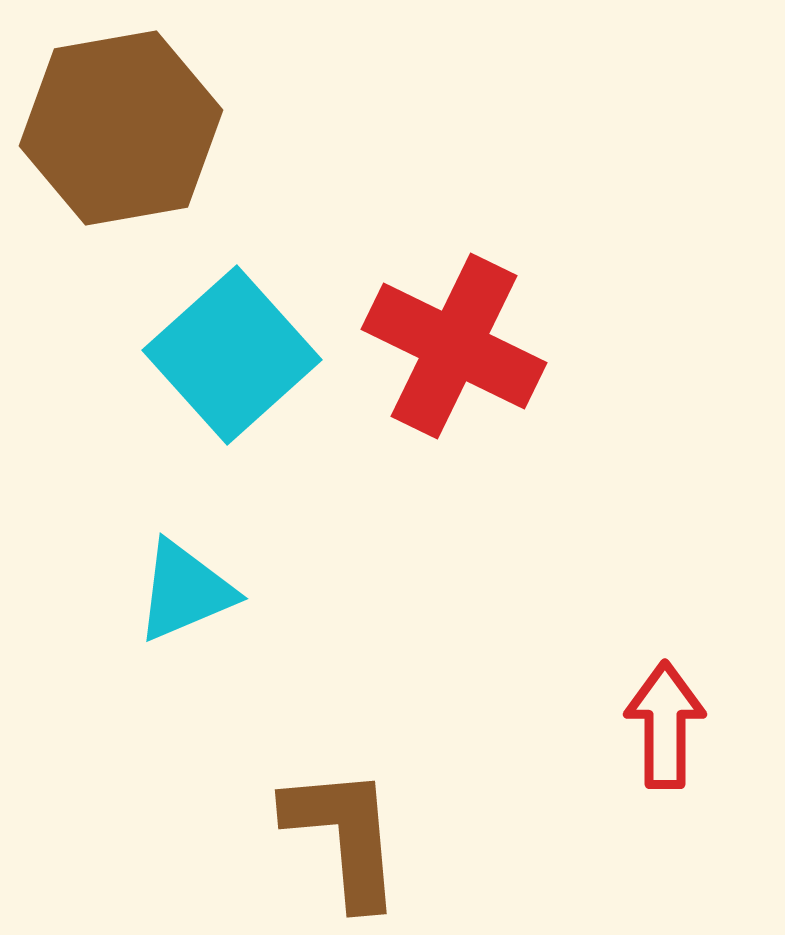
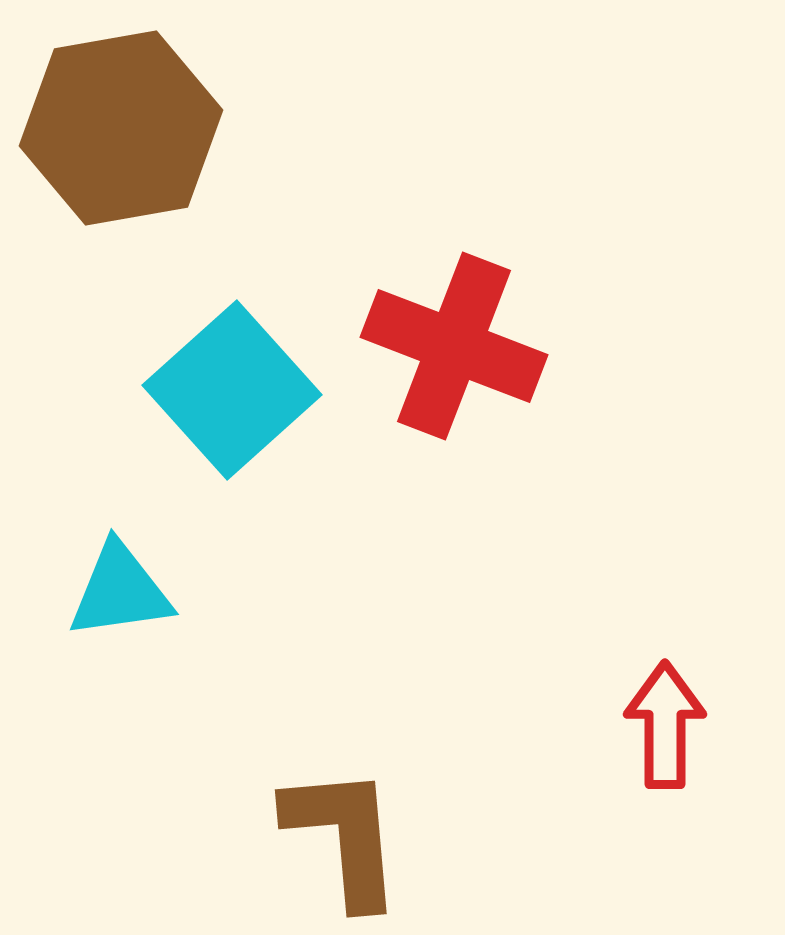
red cross: rotated 5 degrees counterclockwise
cyan square: moved 35 px down
cyan triangle: moved 65 px left; rotated 15 degrees clockwise
